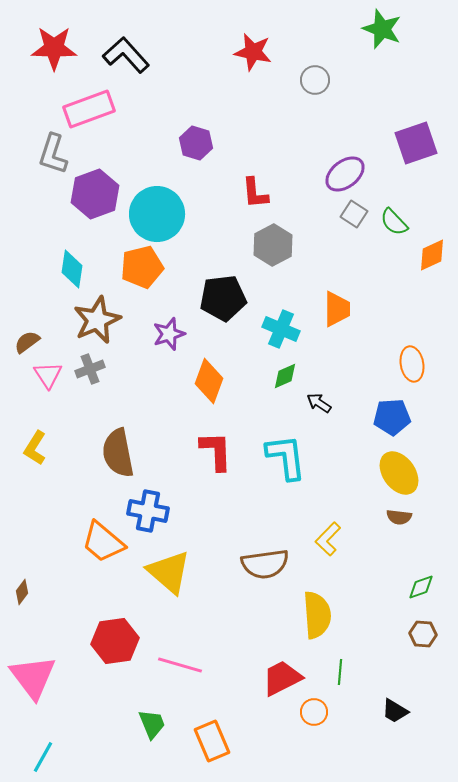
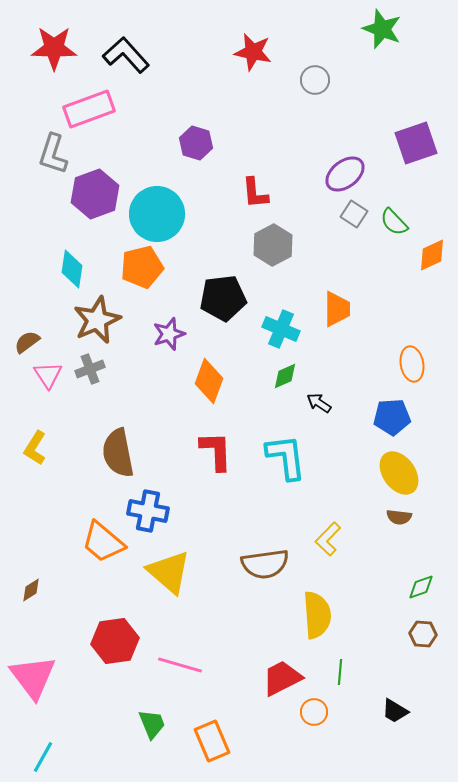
brown diamond at (22, 592): moved 9 px right, 2 px up; rotated 20 degrees clockwise
